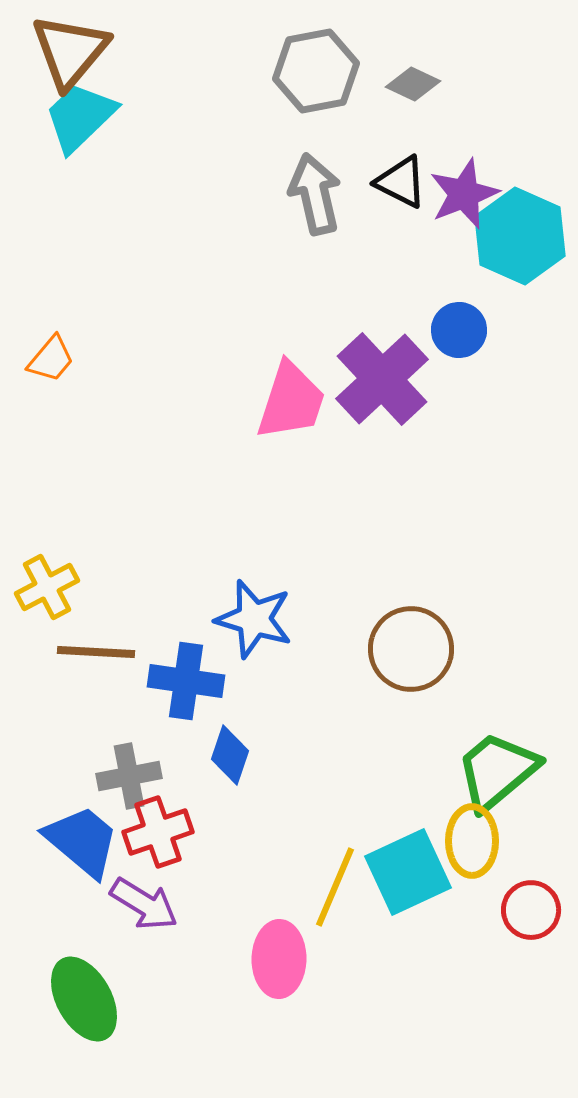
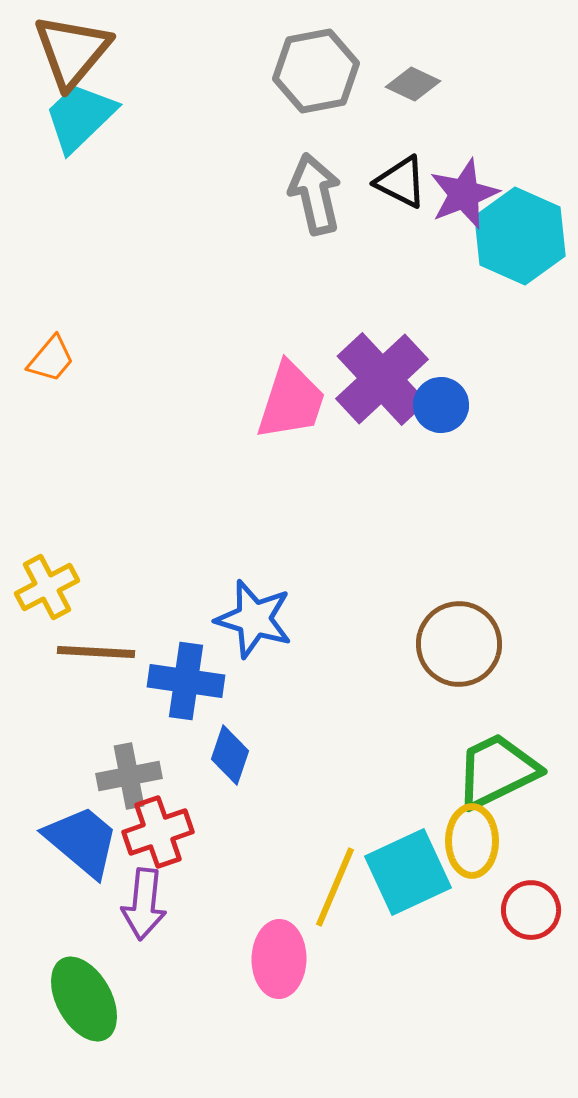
brown triangle: moved 2 px right
blue circle: moved 18 px left, 75 px down
brown circle: moved 48 px right, 5 px up
green trapezoid: rotated 14 degrees clockwise
purple arrow: rotated 64 degrees clockwise
